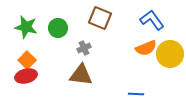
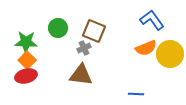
brown square: moved 6 px left, 13 px down
green star: moved 15 px down; rotated 10 degrees counterclockwise
